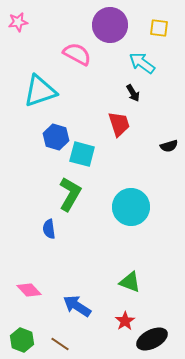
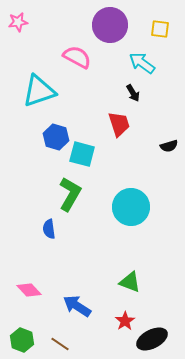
yellow square: moved 1 px right, 1 px down
pink semicircle: moved 3 px down
cyan triangle: moved 1 px left
